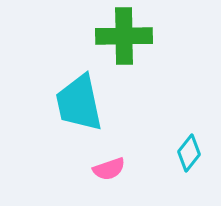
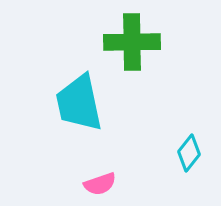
green cross: moved 8 px right, 6 px down
pink semicircle: moved 9 px left, 15 px down
